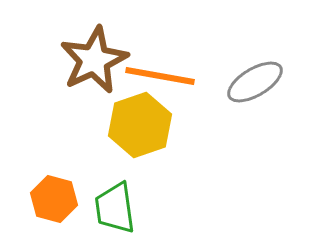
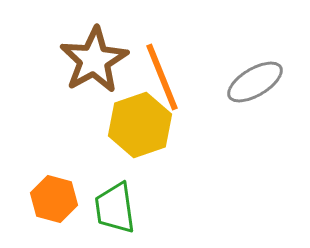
brown star: rotated 4 degrees counterclockwise
orange line: moved 2 px right, 1 px down; rotated 58 degrees clockwise
